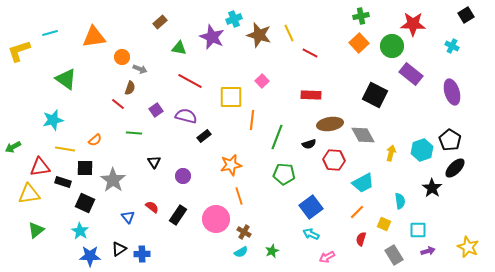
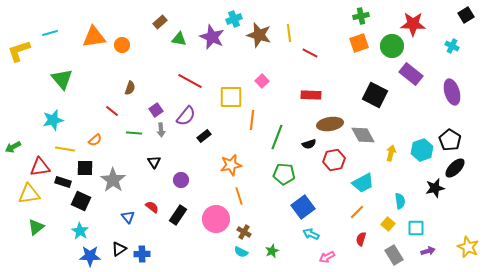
yellow line at (289, 33): rotated 18 degrees clockwise
orange square at (359, 43): rotated 24 degrees clockwise
green triangle at (179, 48): moved 9 px up
orange circle at (122, 57): moved 12 px up
gray arrow at (140, 69): moved 21 px right, 61 px down; rotated 64 degrees clockwise
green triangle at (66, 79): moved 4 px left; rotated 15 degrees clockwise
red line at (118, 104): moved 6 px left, 7 px down
purple semicircle at (186, 116): rotated 115 degrees clockwise
red hexagon at (334, 160): rotated 15 degrees counterclockwise
purple circle at (183, 176): moved 2 px left, 4 px down
black star at (432, 188): moved 3 px right; rotated 24 degrees clockwise
black square at (85, 203): moved 4 px left, 2 px up
blue square at (311, 207): moved 8 px left
yellow square at (384, 224): moved 4 px right; rotated 16 degrees clockwise
green triangle at (36, 230): moved 3 px up
cyan square at (418, 230): moved 2 px left, 2 px up
cyan semicircle at (241, 252): rotated 56 degrees clockwise
